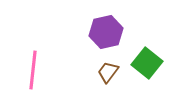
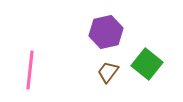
green square: moved 1 px down
pink line: moved 3 px left
